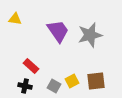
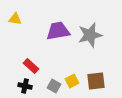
purple trapezoid: rotated 65 degrees counterclockwise
